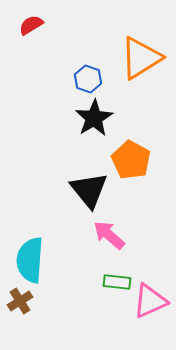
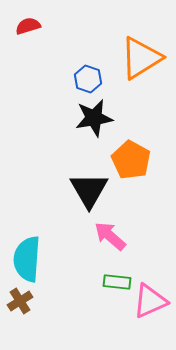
red semicircle: moved 3 px left, 1 px down; rotated 15 degrees clockwise
black star: rotated 21 degrees clockwise
black triangle: rotated 9 degrees clockwise
pink arrow: moved 1 px right, 1 px down
cyan semicircle: moved 3 px left, 1 px up
